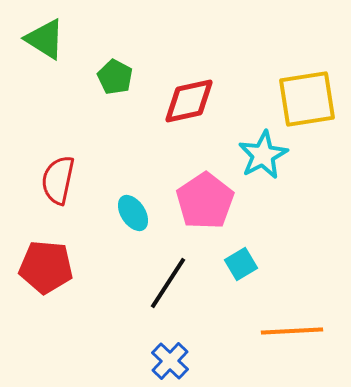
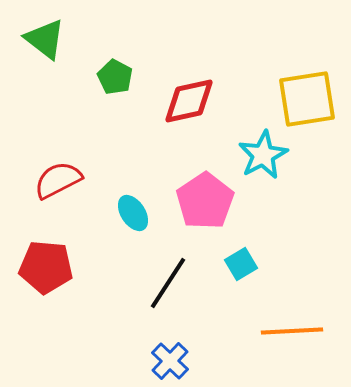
green triangle: rotated 6 degrees clockwise
red semicircle: rotated 51 degrees clockwise
